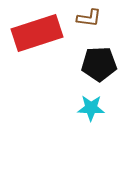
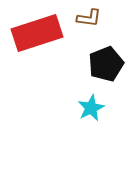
black pentagon: moved 7 px right; rotated 20 degrees counterclockwise
cyan star: rotated 28 degrees counterclockwise
